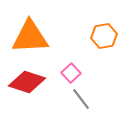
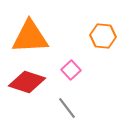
orange hexagon: moved 1 px left; rotated 15 degrees clockwise
pink square: moved 3 px up
gray line: moved 14 px left, 9 px down
